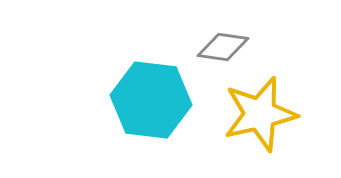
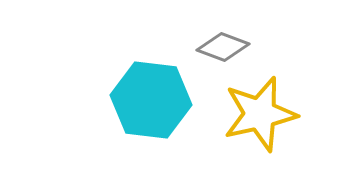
gray diamond: rotated 12 degrees clockwise
